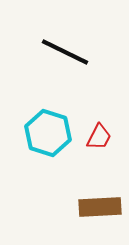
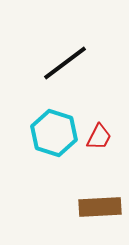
black line: moved 11 px down; rotated 63 degrees counterclockwise
cyan hexagon: moved 6 px right
